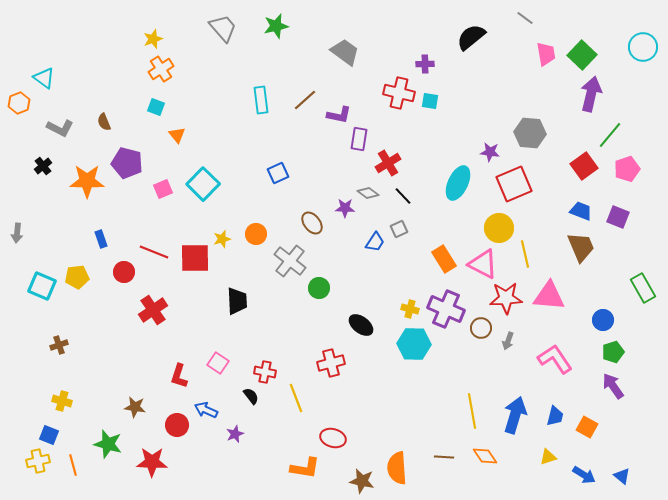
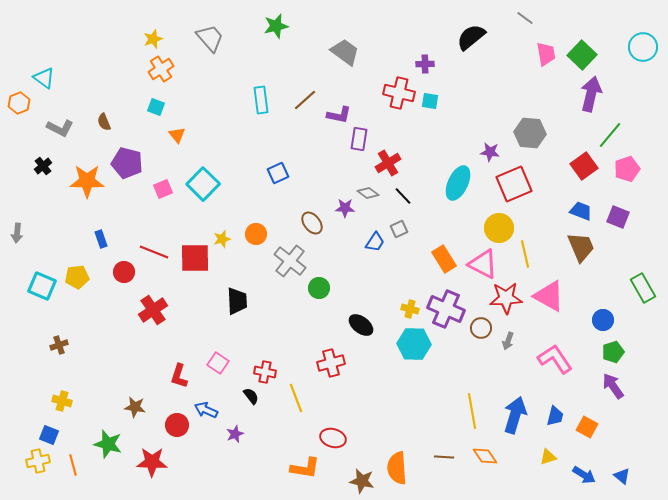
gray trapezoid at (223, 28): moved 13 px left, 10 px down
pink triangle at (549, 296): rotated 24 degrees clockwise
